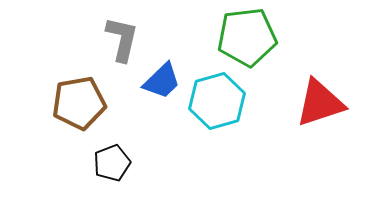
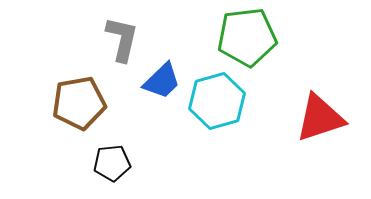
red triangle: moved 15 px down
black pentagon: rotated 15 degrees clockwise
